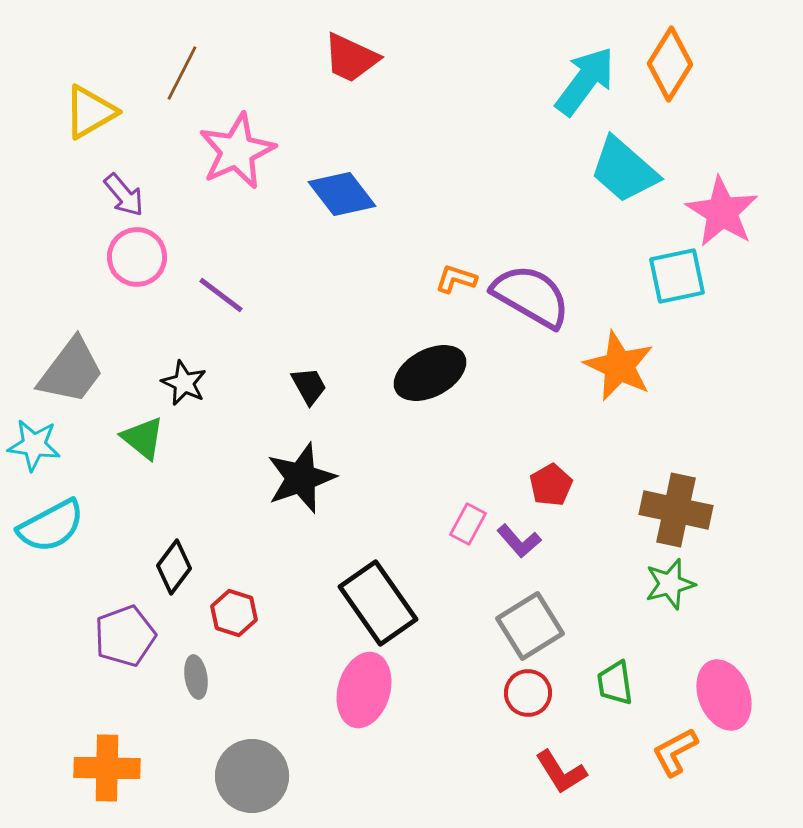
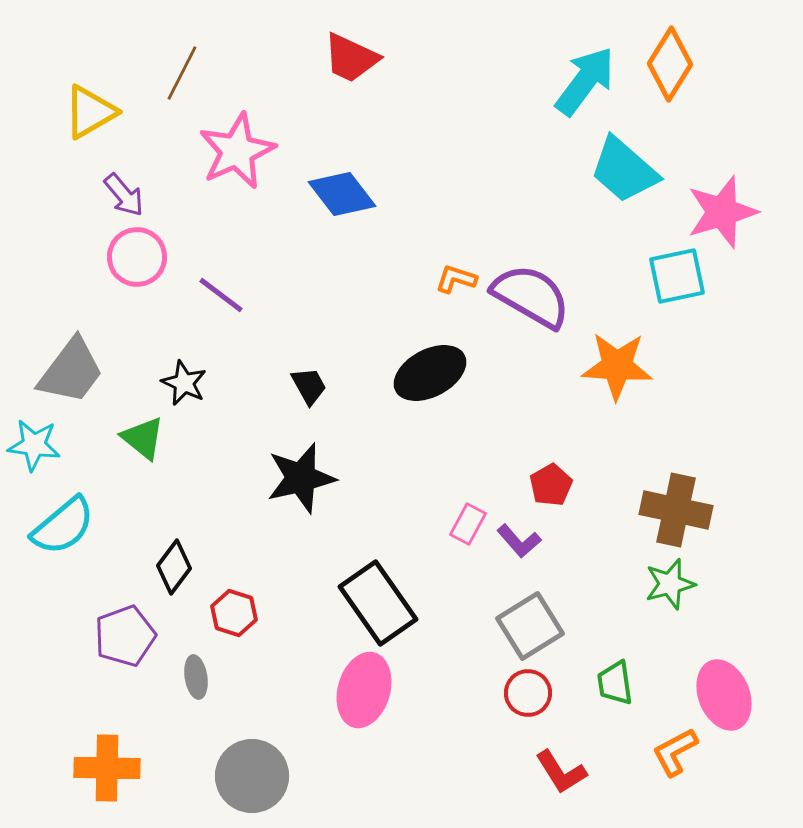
pink star at (722, 212): rotated 24 degrees clockwise
orange star at (619, 366): moved 2 px left; rotated 22 degrees counterclockwise
black star at (301, 478): rotated 6 degrees clockwise
cyan semicircle at (51, 526): moved 12 px right; rotated 12 degrees counterclockwise
